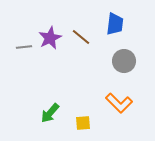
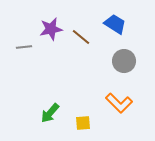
blue trapezoid: rotated 65 degrees counterclockwise
purple star: moved 1 px right, 9 px up; rotated 15 degrees clockwise
